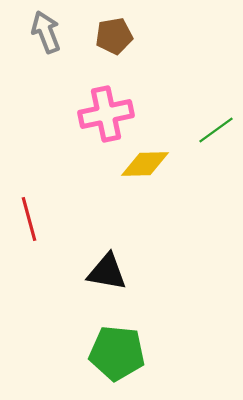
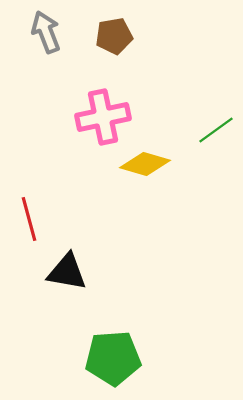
pink cross: moved 3 px left, 3 px down
yellow diamond: rotated 18 degrees clockwise
black triangle: moved 40 px left
green pentagon: moved 4 px left, 5 px down; rotated 10 degrees counterclockwise
